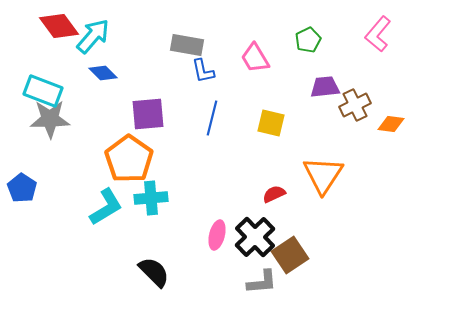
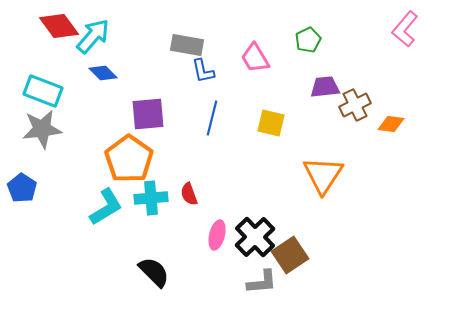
pink L-shape: moved 27 px right, 5 px up
gray star: moved 8 px left, 10 px down; rotated 6 degrees counterclockwise
red semicircle: moved 85 px left; rotated 85 degrees counterclockwise
